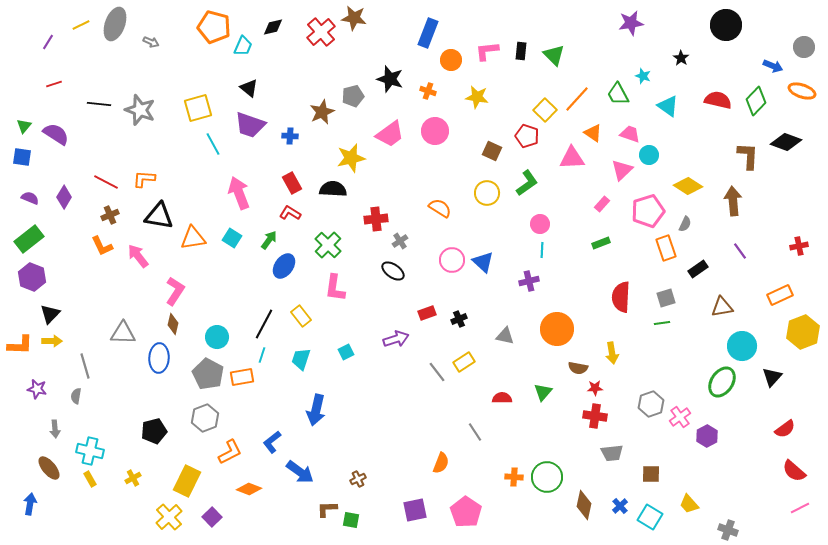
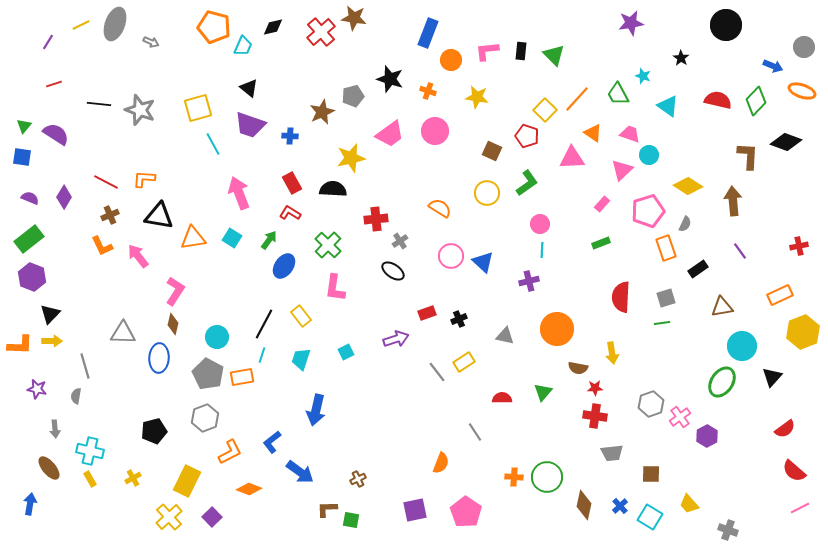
pink circle at (452, 260): moved 1 px left, 4 px up
